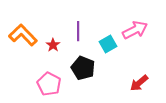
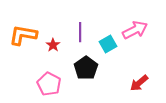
purple line: moved 2 px right, 1 px down
orange L-shape: rotated 36 degrees counterclockwise
black pentagon: moved 3 px right; rotated 15 degrees clockwise
